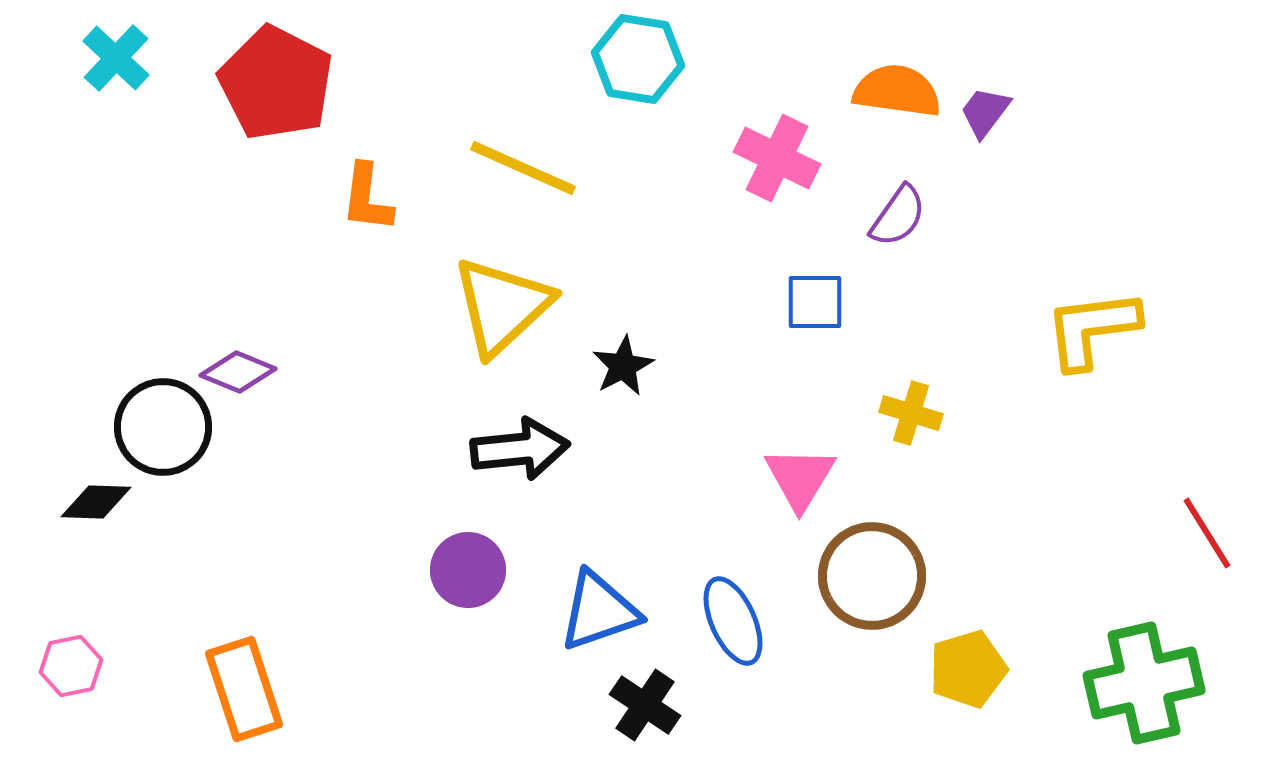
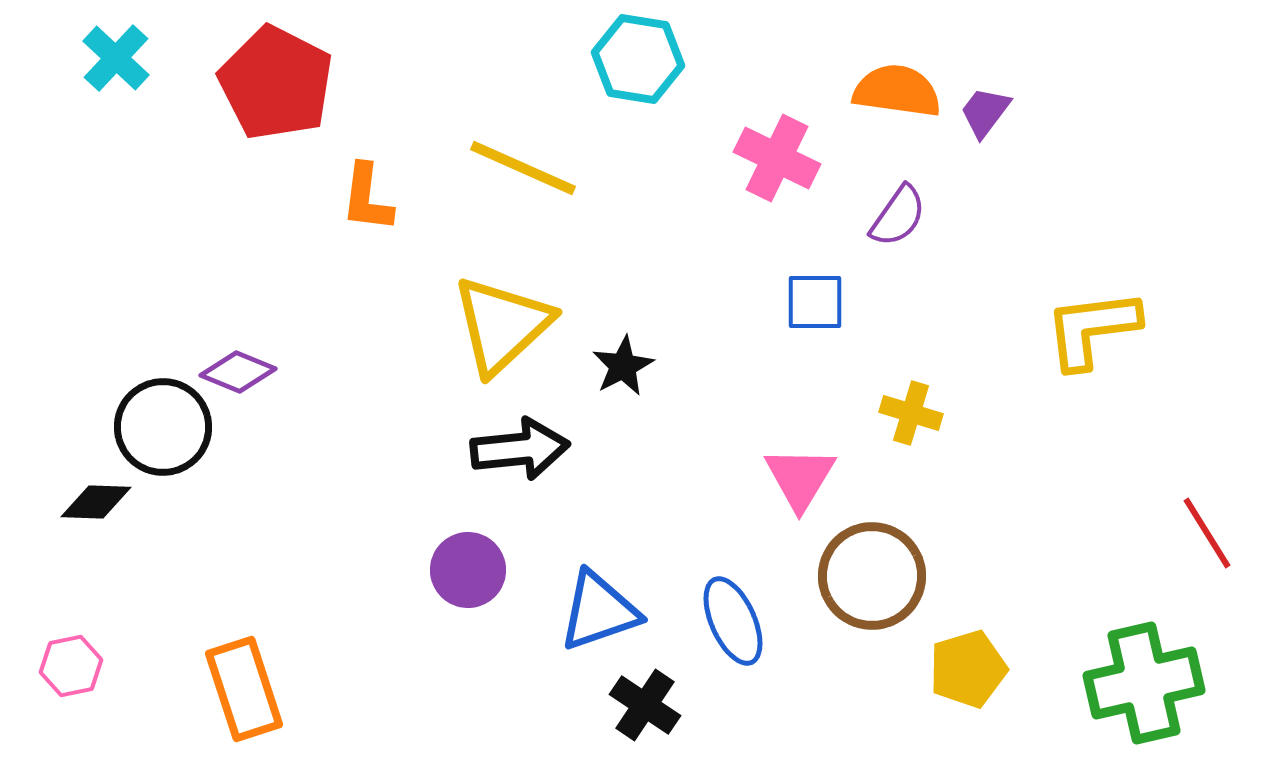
yellow triangle: moved 19 px down
